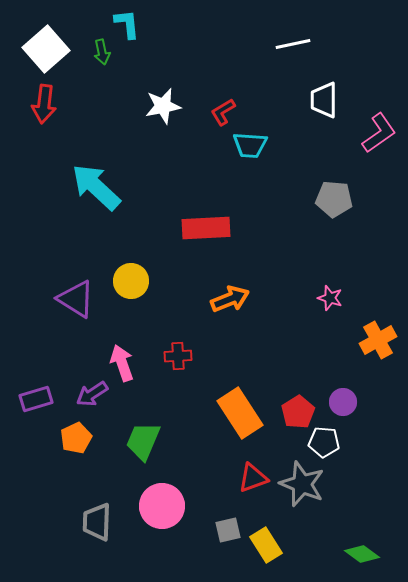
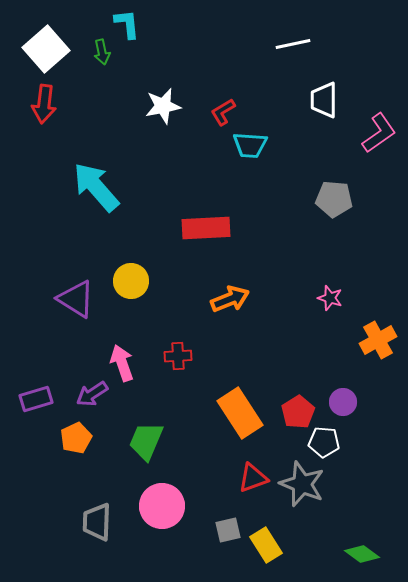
cyan arrow: rotated 6 degrees clockwise
green trapezoid: moved 3 px right
